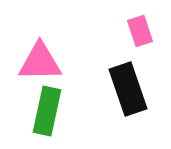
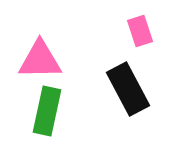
pink triangle: moved 2 px up
black rectangle: rotated 9 degrees counterclockwise
